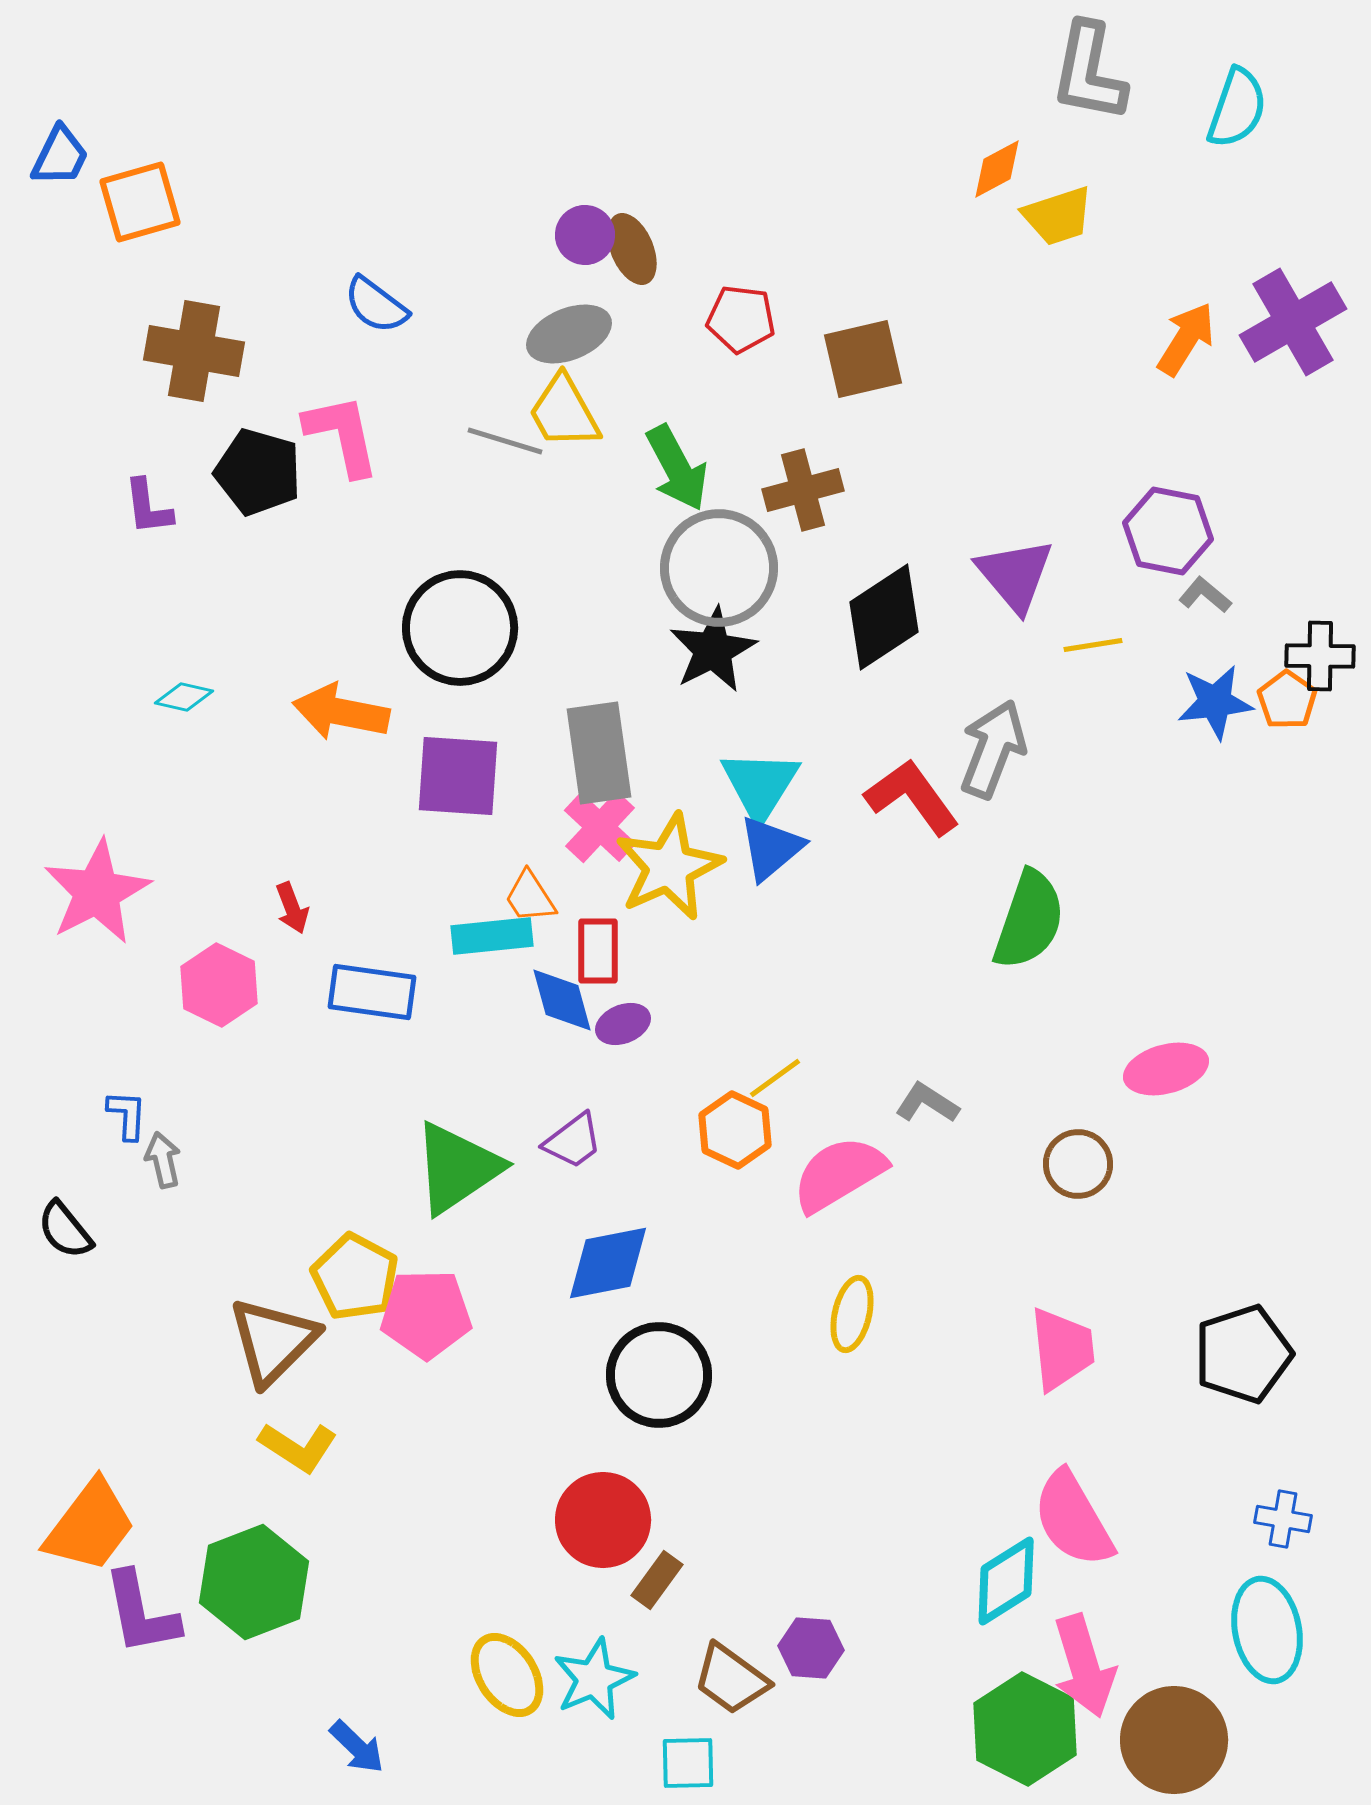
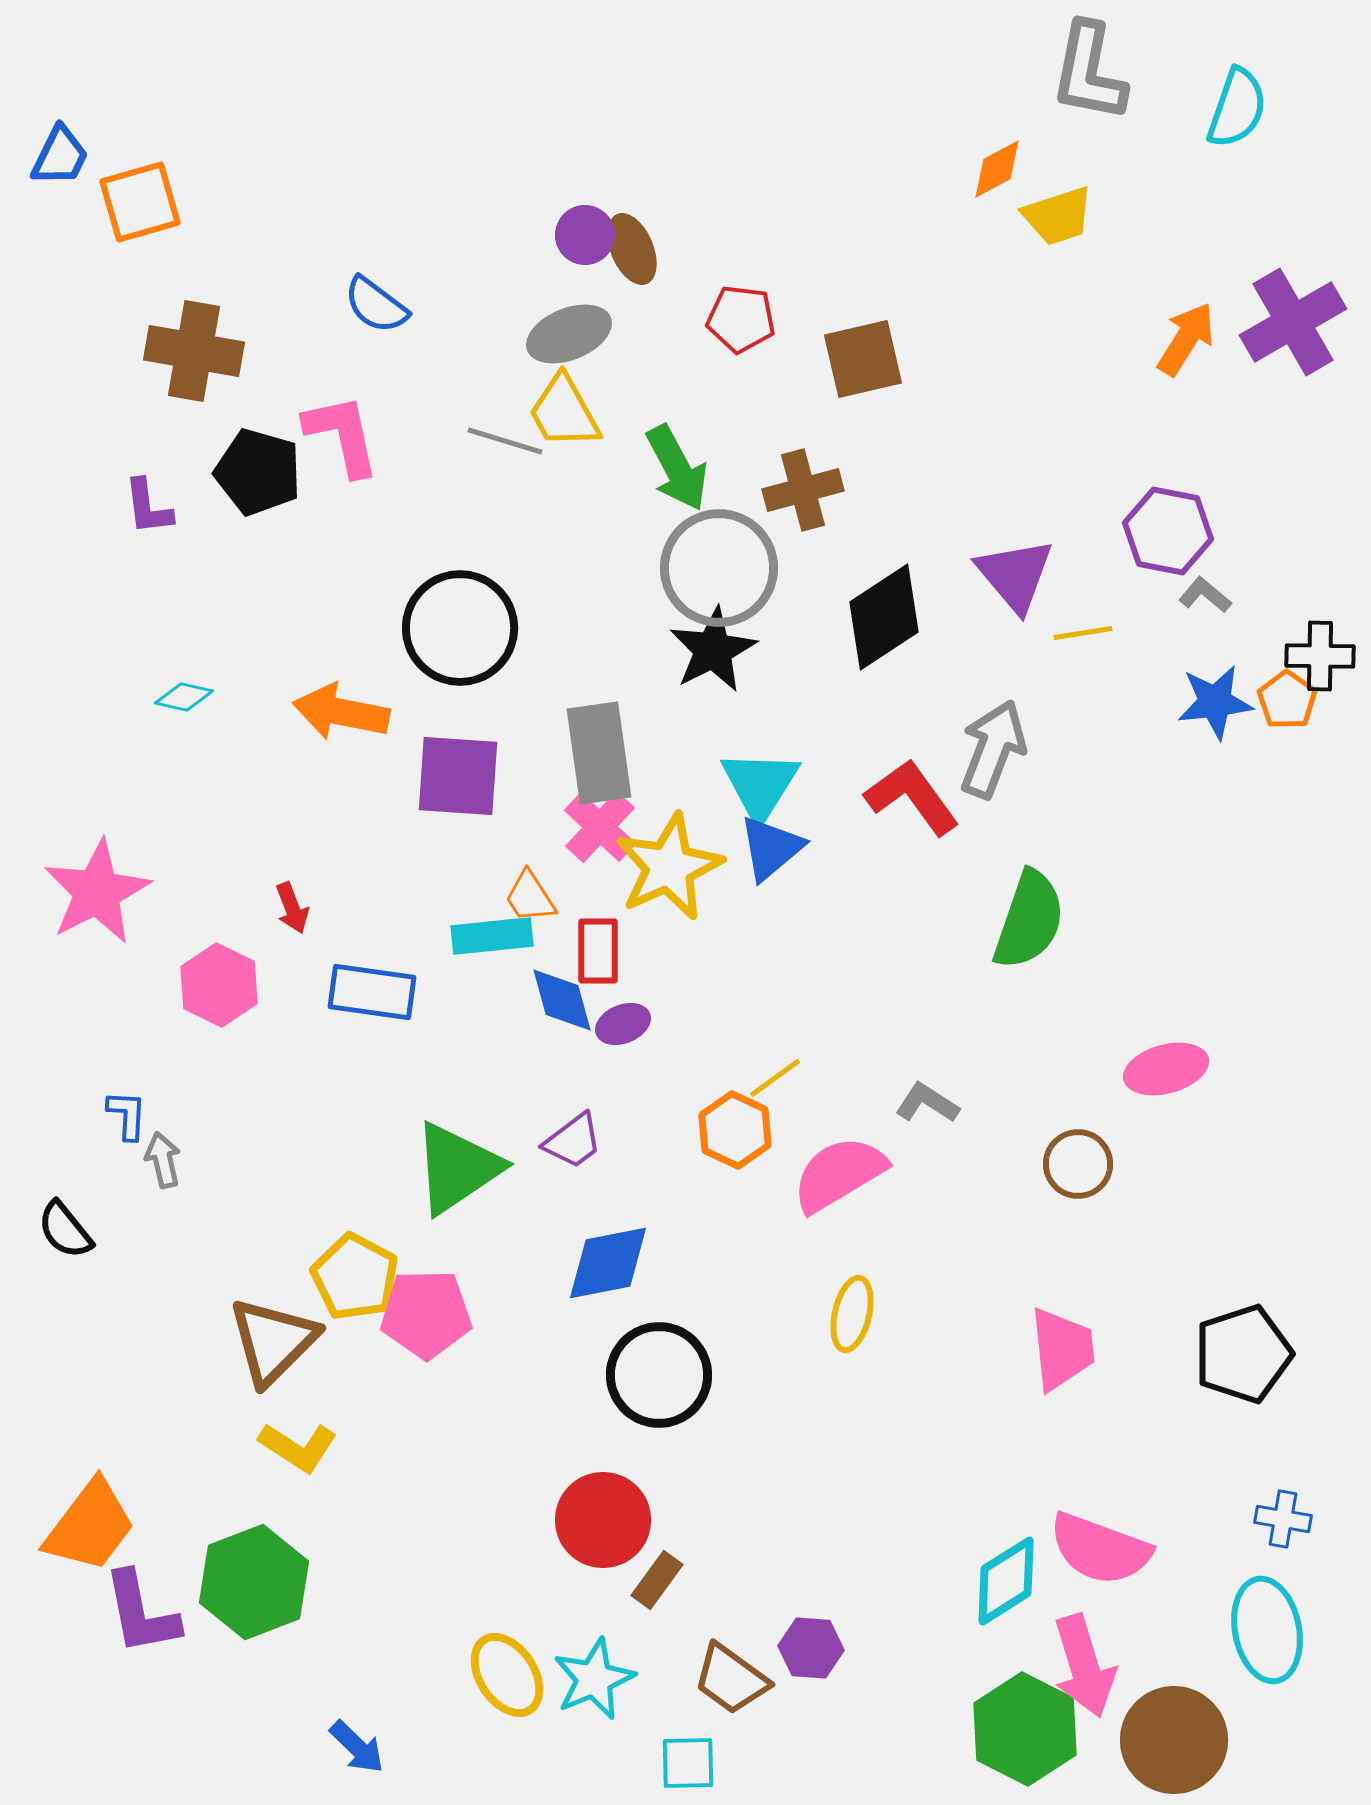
yellow line at (1093, 645): moved 10 px left, 12 px up
pink semicircle at (1073, 1519): moved 27 px right, 30 px down; rotated 40 degrees counterclockwise
